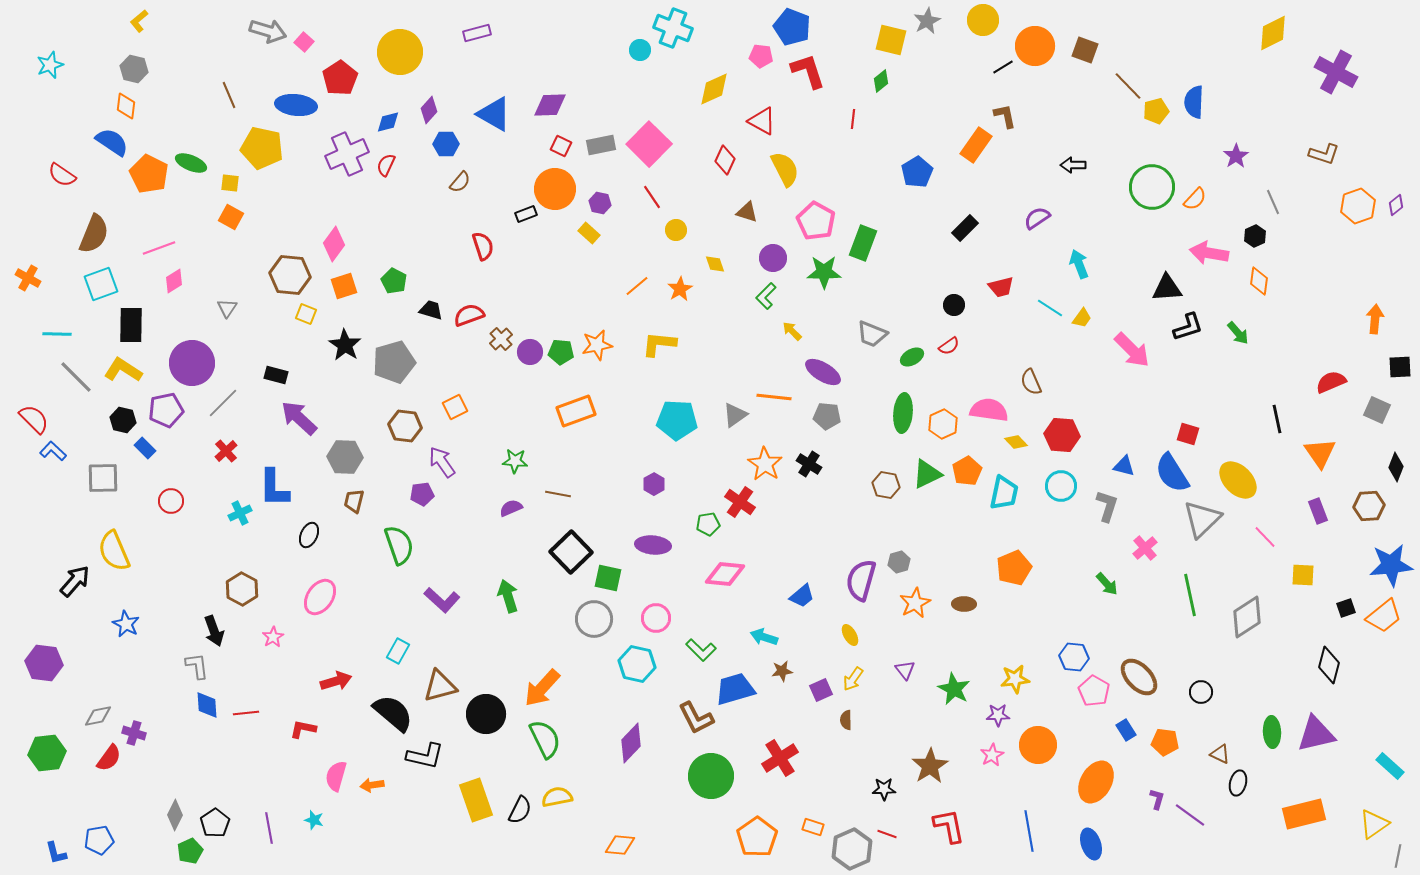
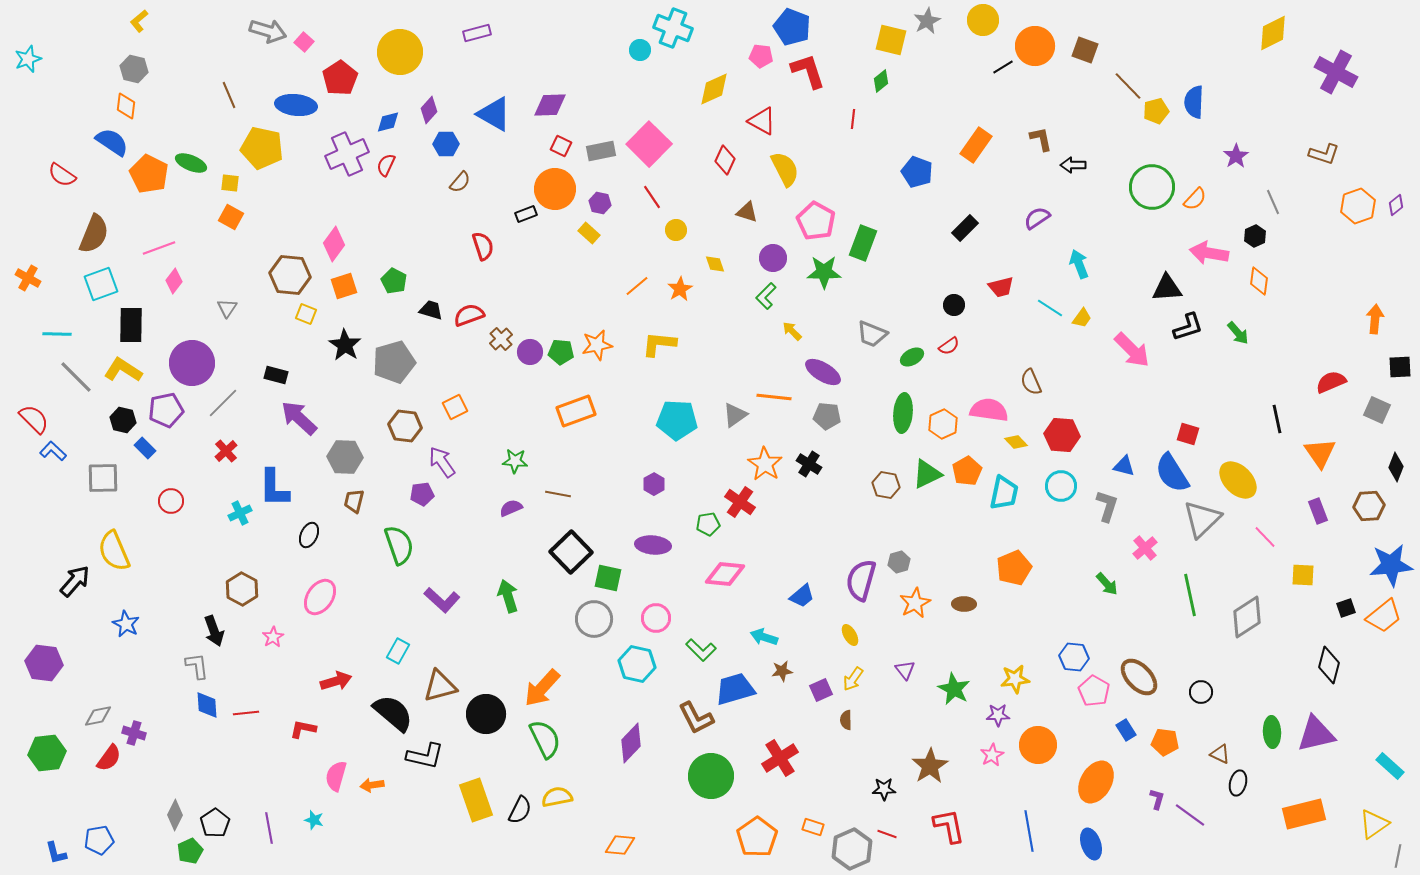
cyan star at (50, 65): moved 22 px left, 6 px up
brown L-shape at (1005, 116): moved 36 px right, 23 px down
gray rectangle at (601, 145): moved 6 px down
blue pentagon at (917, 172): rotated 20 degrees counterclockwise
pink diamond at (174, 281): rotated 20 degrees counterclockwise
